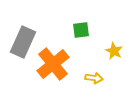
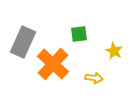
green square: moved 2 px left, 4 px down
orange cross: rotated 8 degrees counterclockwise
